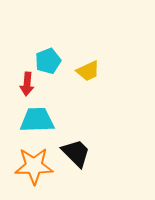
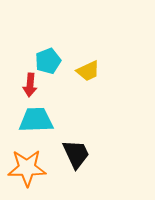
red arrow: moved 3 px right, 1 px down
cyan trapezoid: moved 1 px left
black trapezoid: moved 1 px down; rotated 20 degrees clockwise
orange star: moved 7 px left, 2 px down
